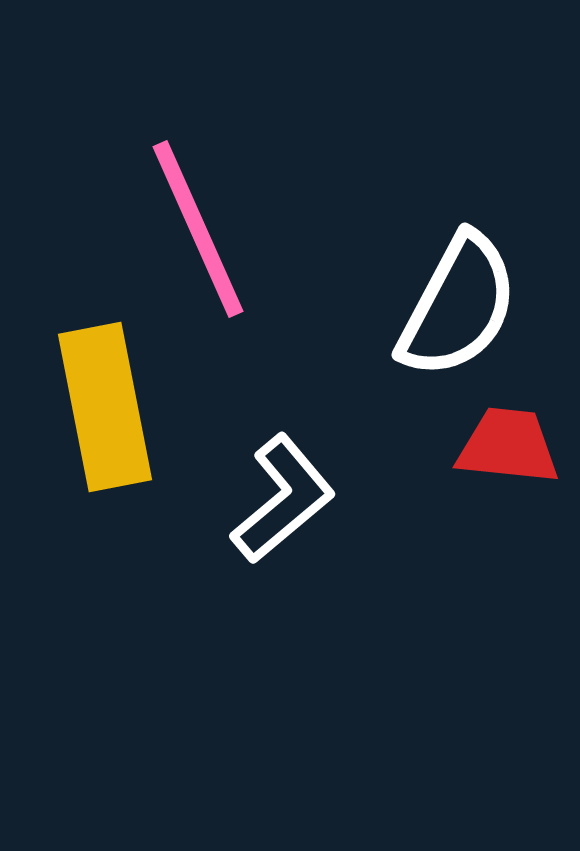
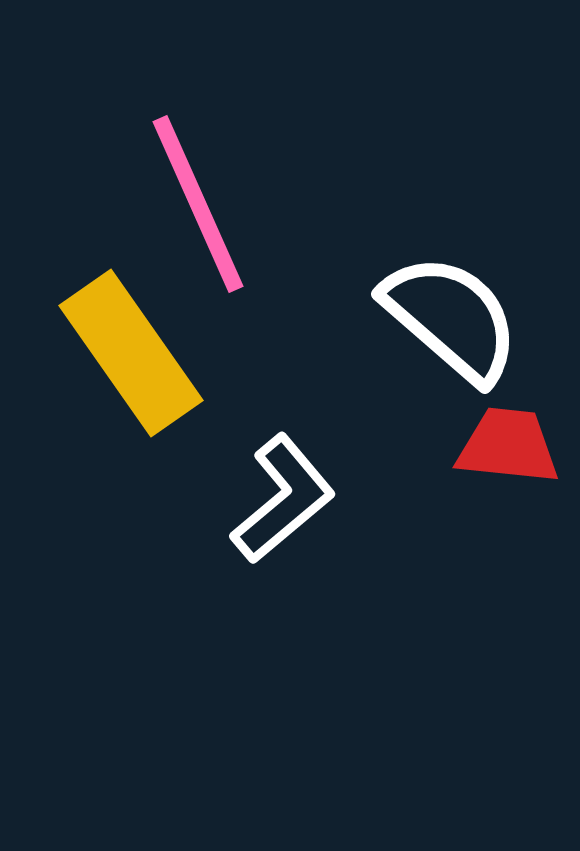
pink line: moved 25 px up
white semicircle: moved 7 px left, 12 px down; rotated 77 degrees counterclockwise
yellow rectangle: moved 26 px right, 54 px up; rotated 24 degrees counterclockwise
